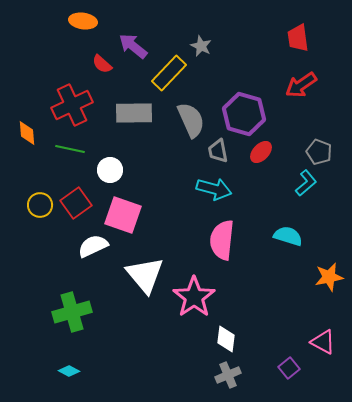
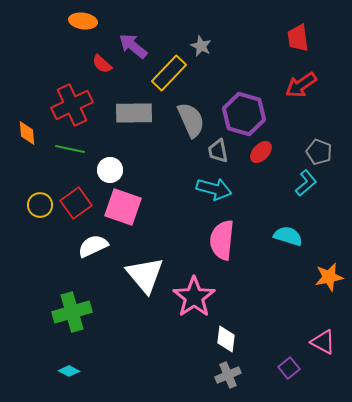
pink square: moved 8 px up
